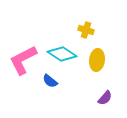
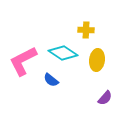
yellow cross: rotated 14 degrees counterclockwise
cyan diamond: moved 1 px right, 1 px up
pink L-shape: moved 1 px down
blue semicircle: moved 1 px right, 1 px up
